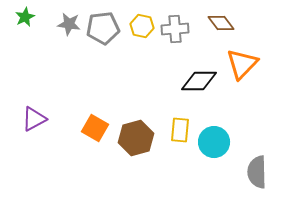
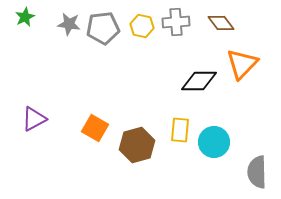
gray cross: moved 1 px right, 7 px up
brown hexagon: moved 1 px right, 7 px down
